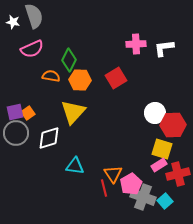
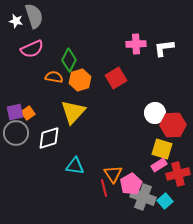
white star: moved 3 px right, 1 px up
orange semicircle: moved 3 px right, 1 px down
orange hexagon: rotated 20 degrees counterclockwise
